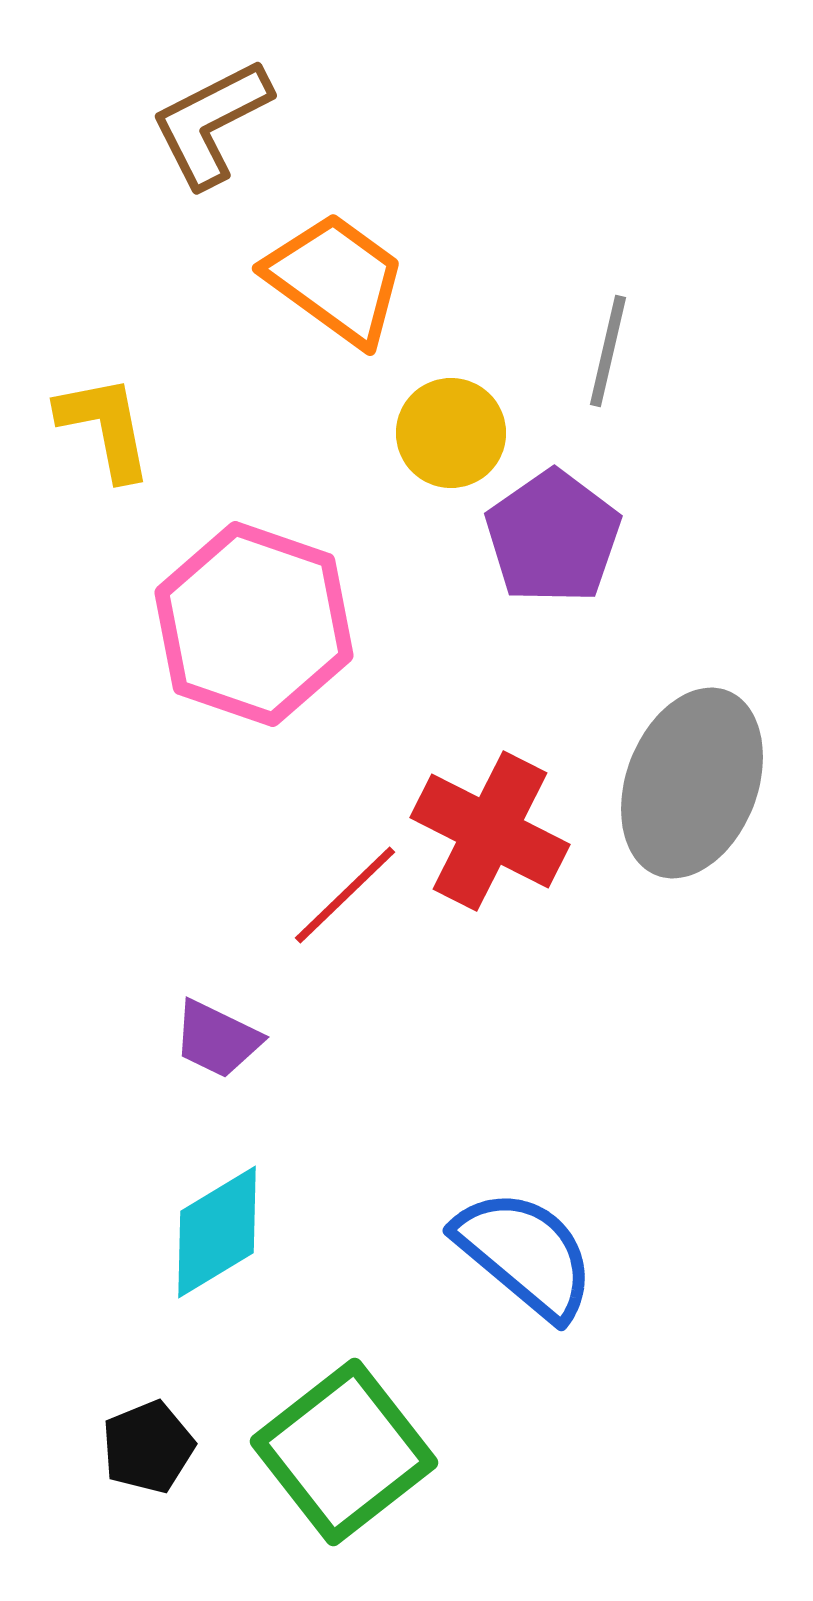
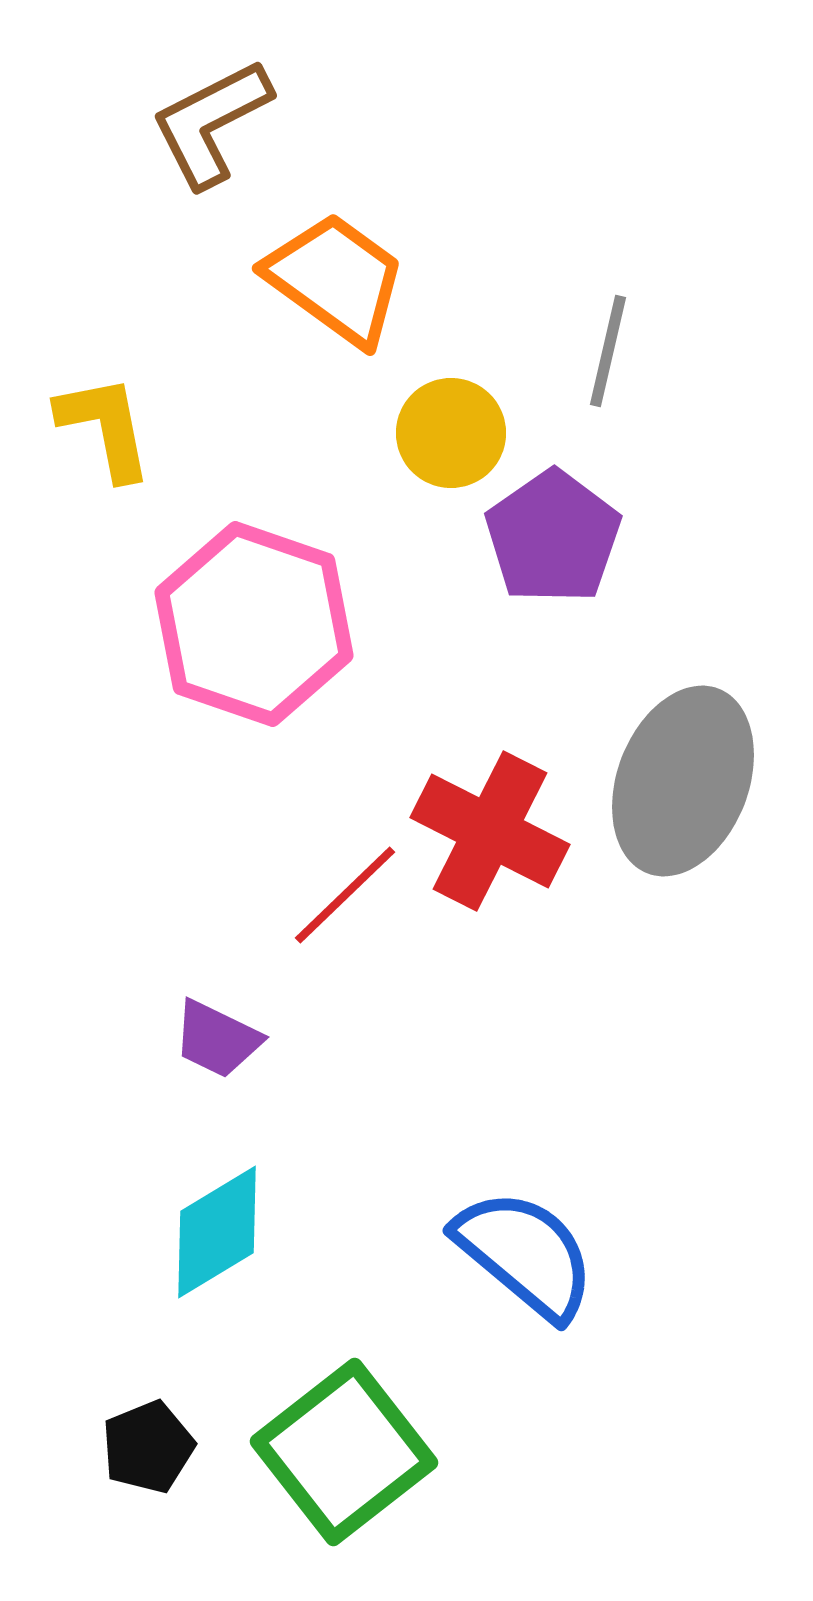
gray ellipse: moved 9 px left, 2 px up
